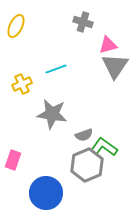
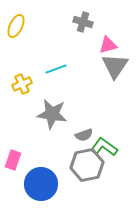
gray hexagon: rotated 12 degrees clockwise
blue circle: moved 5 px left, 9 px up
